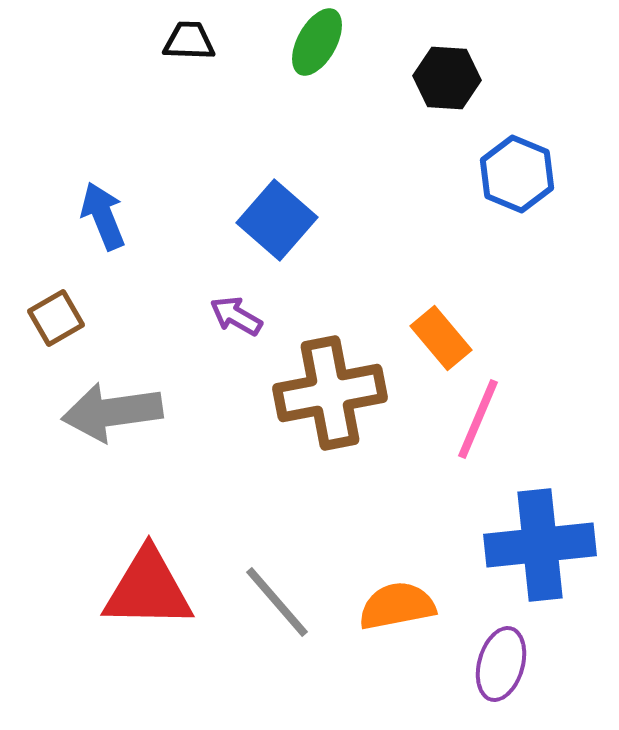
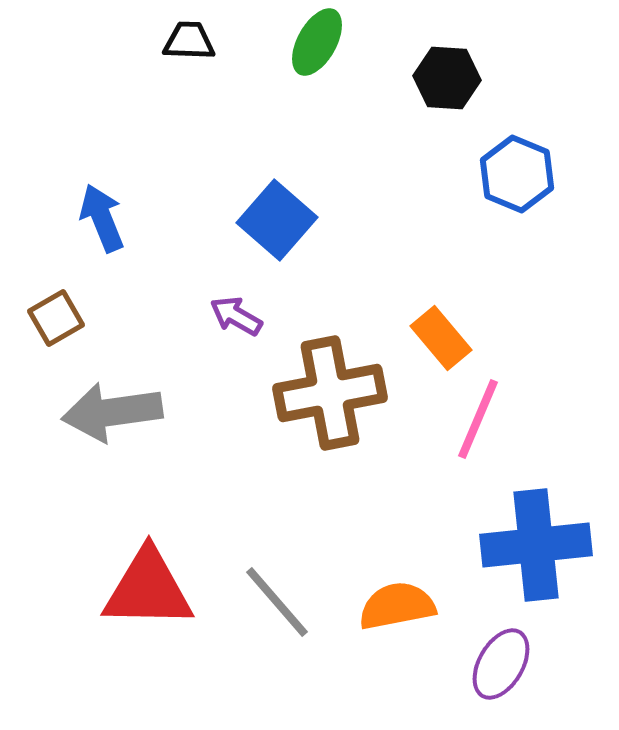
blue arrow: moved 1 px left, 2 px down
blue cross: moved 4 px left
purple ellipse: rotated 14 degrees clockwise
